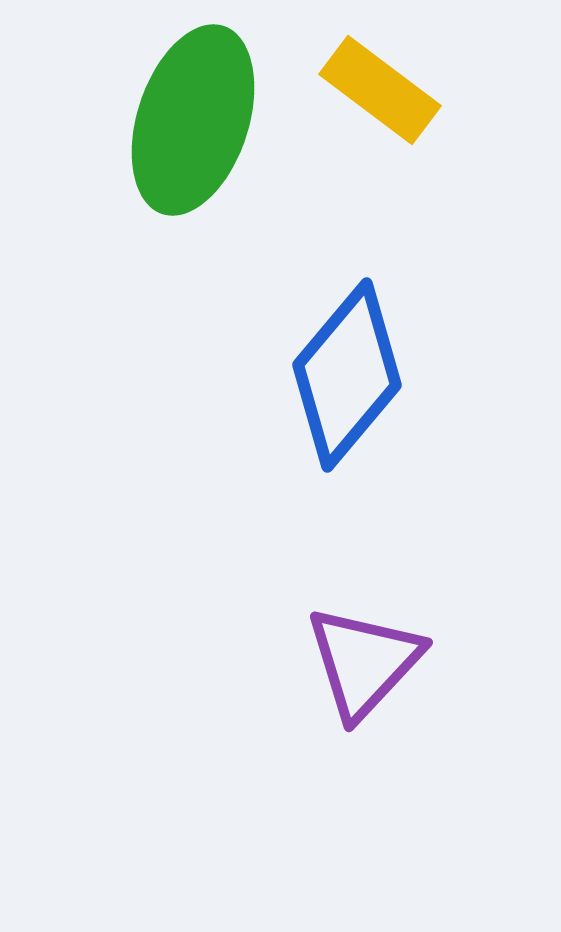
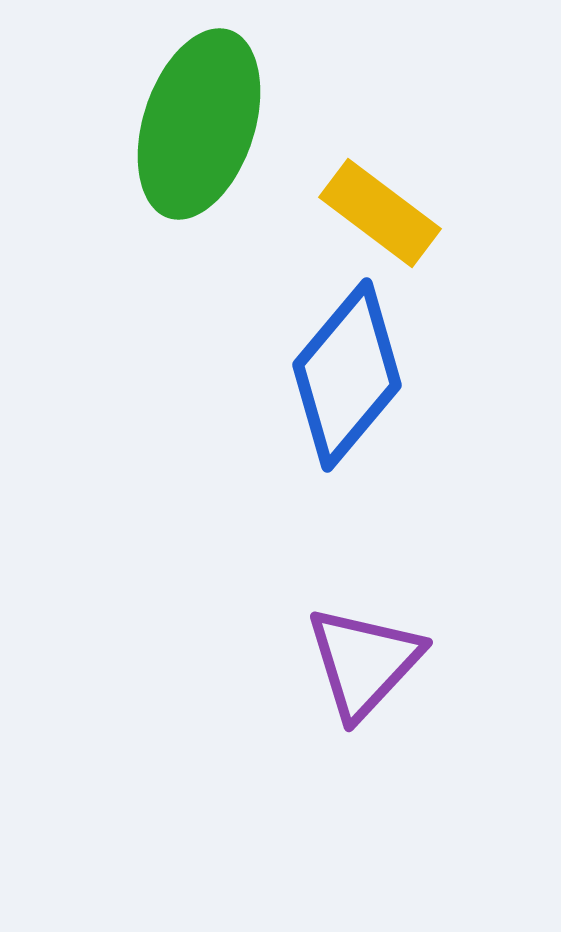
yellow rectangle: moved 123 px down
green ellipse: moved 6 px right, 4 px down
